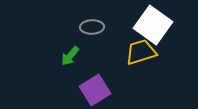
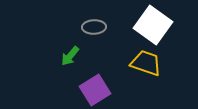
gray ellipse: moved 2 px right
yellow trapezoid: moved 5 px right, 11 px down; rotated 36 degrees clockwise
